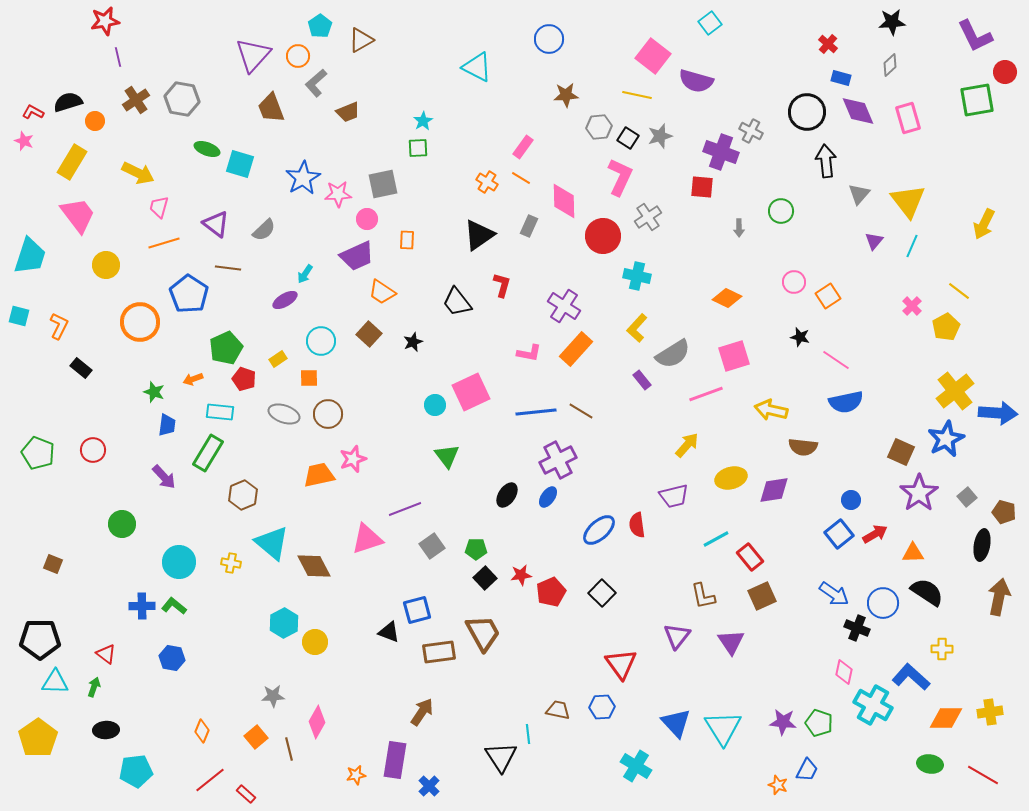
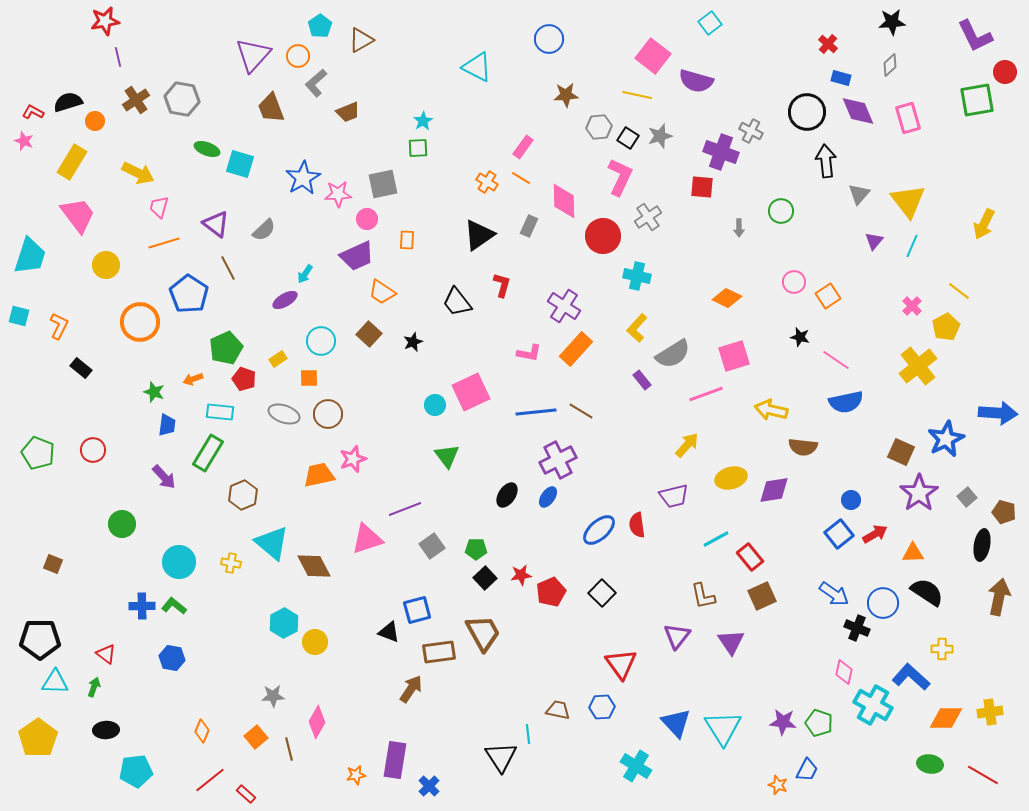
brown line at (228, 268): rotated 55 degrees clockwise
yellow cross at (955, 391): moved 37 px left, 25 px up
brown arrow at (422, 712): moved 11 px left, 23 px up
